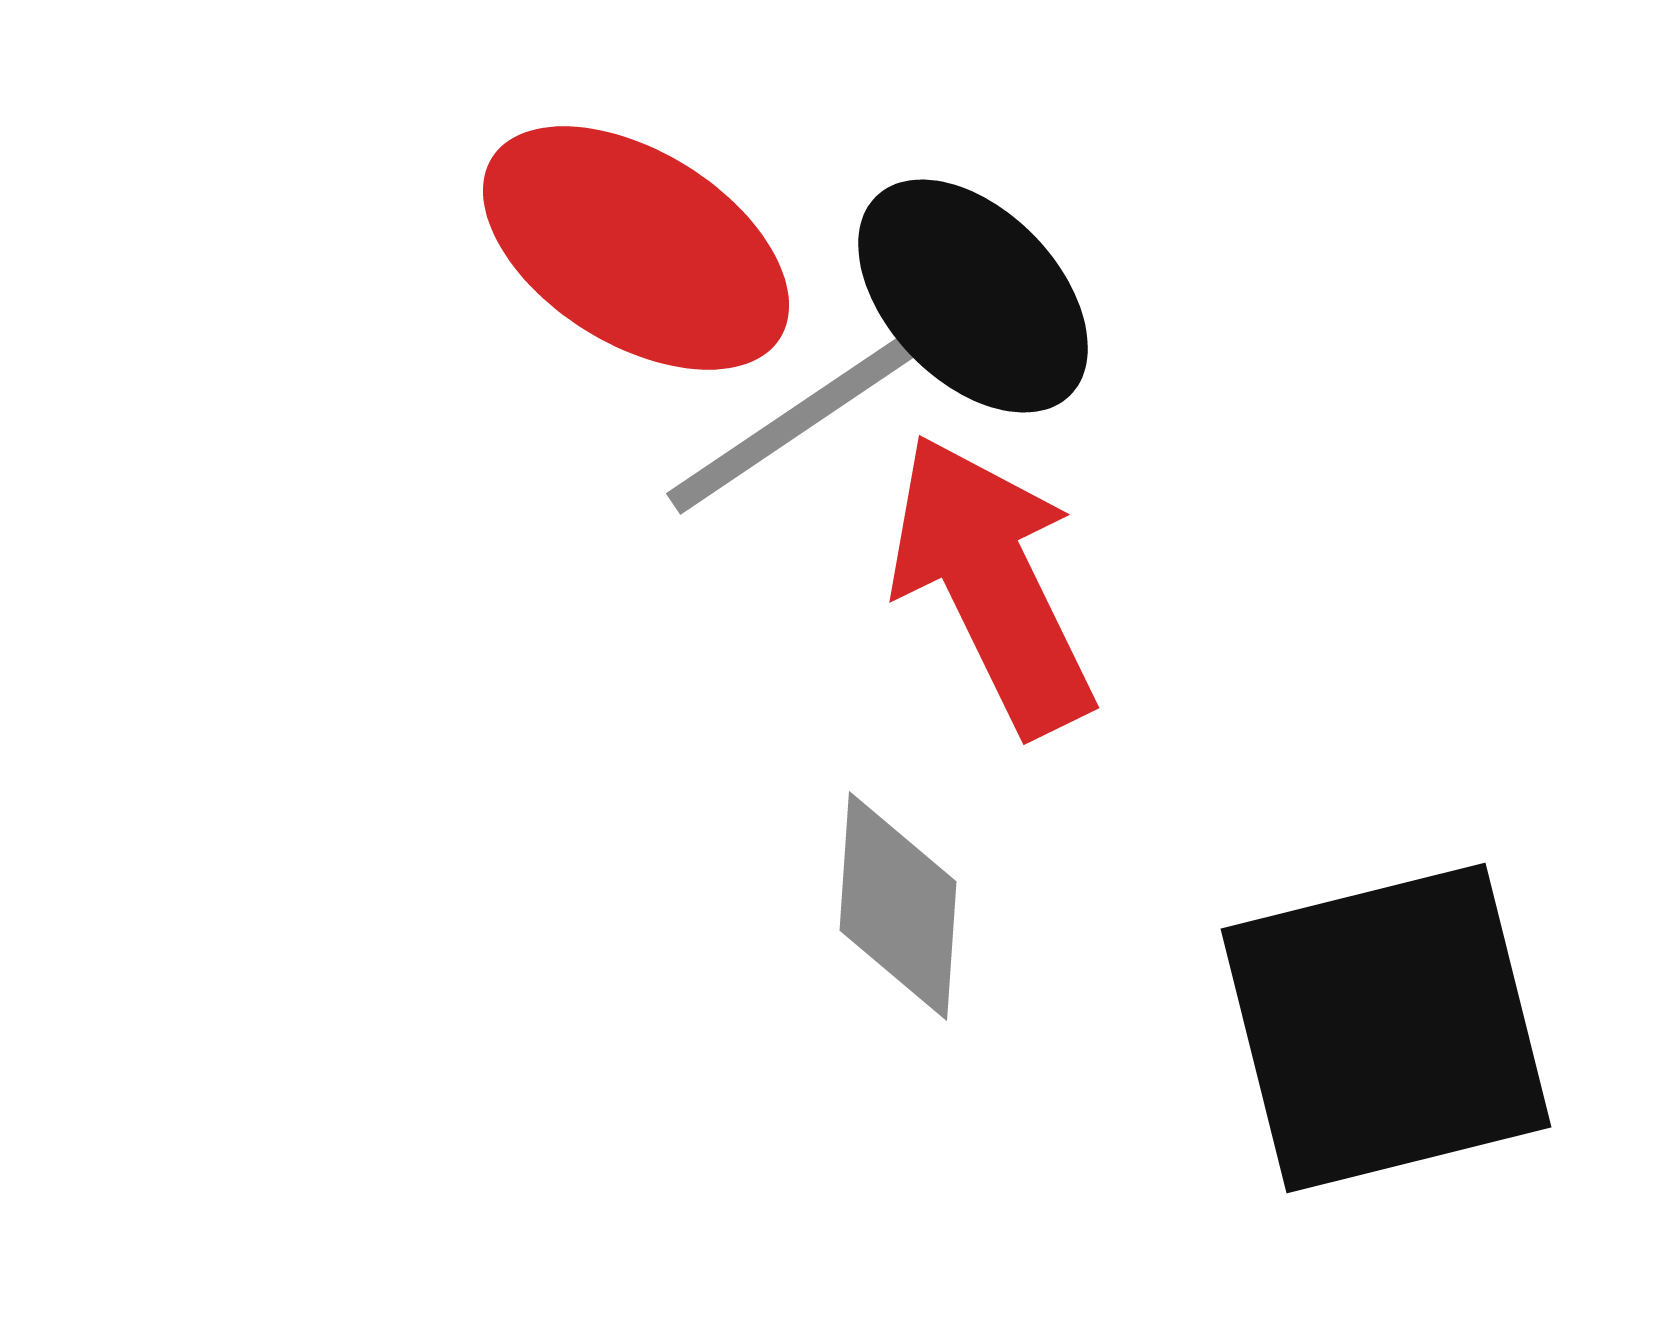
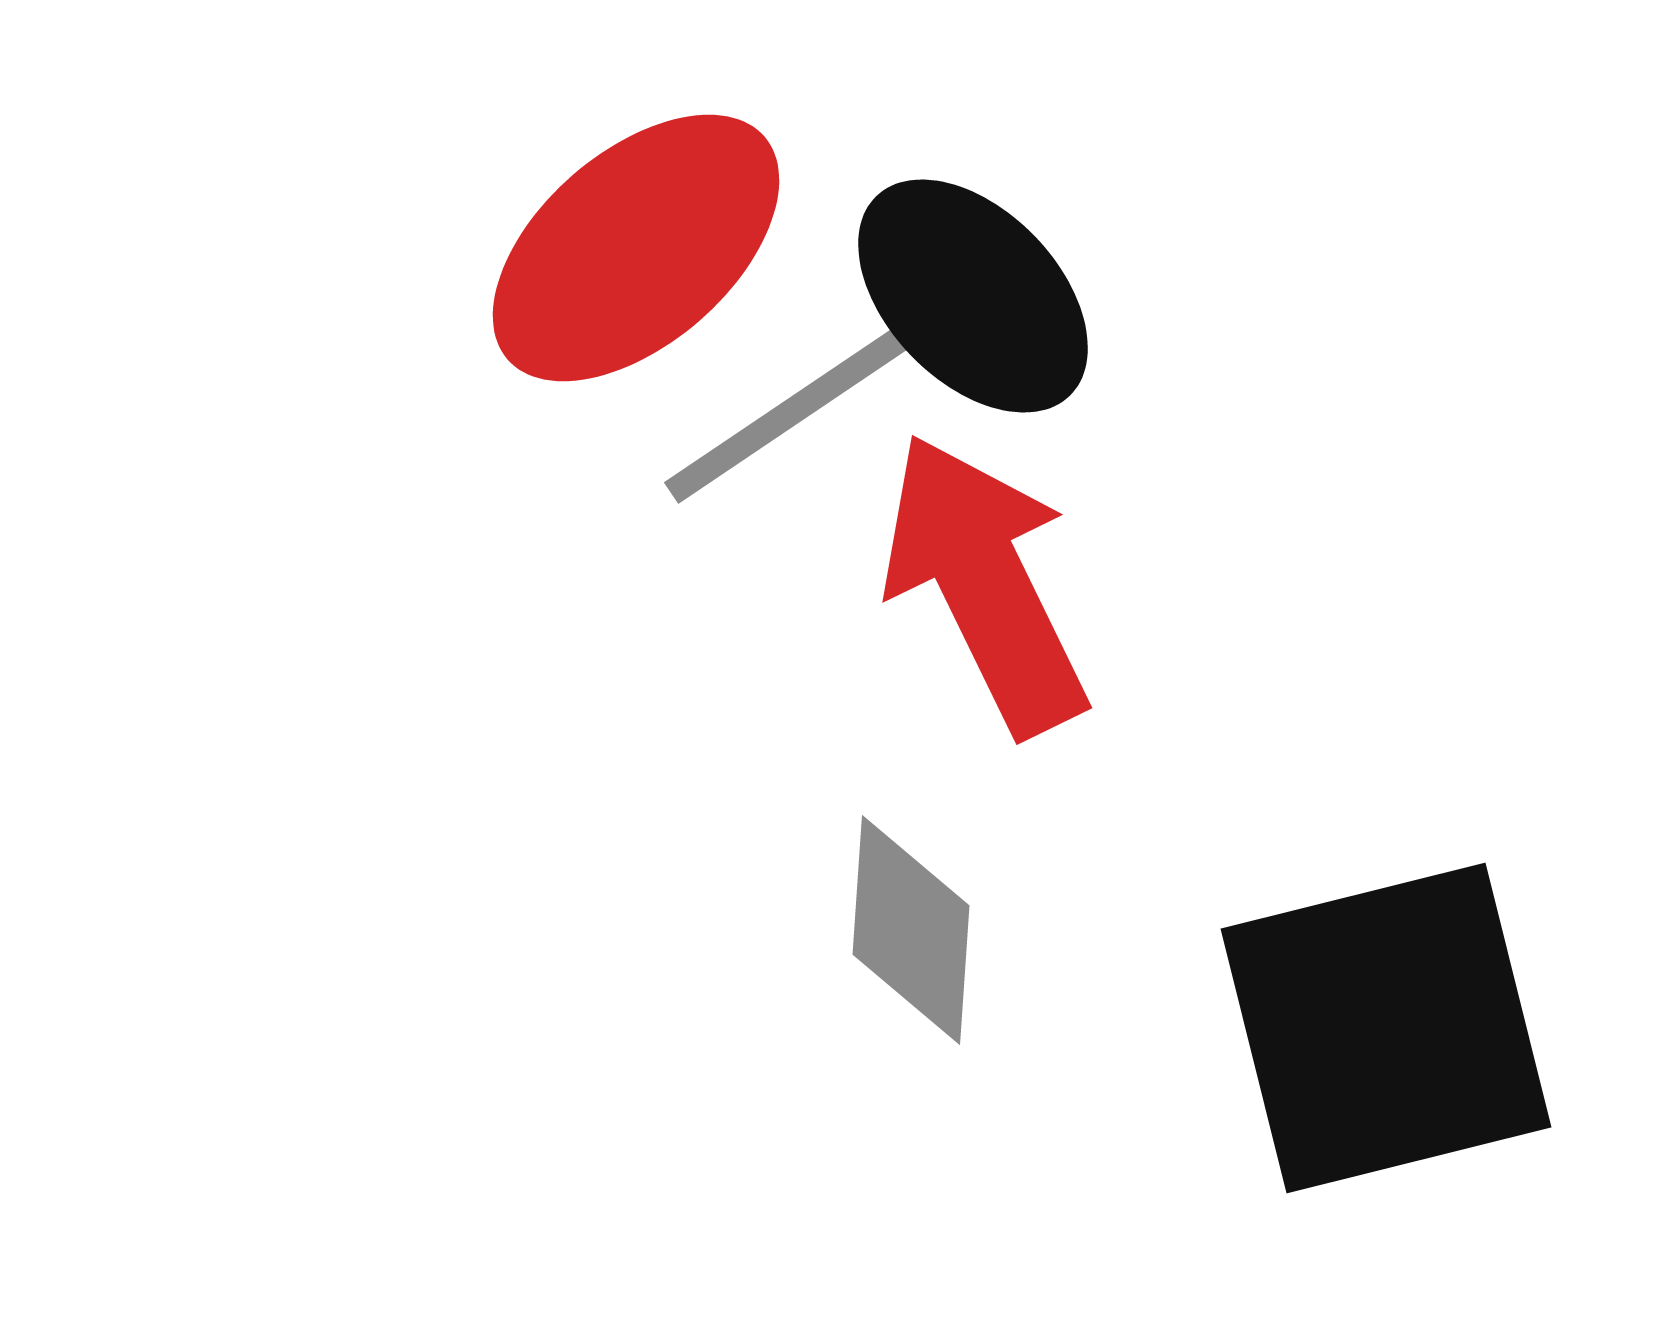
red ellipse: rotated 73 degrees counterclockwise
gray line: moved 2 px left, 11 px up
red arrow: moved 7 px left
gray diamond: moved 13 px right, 24 px down
